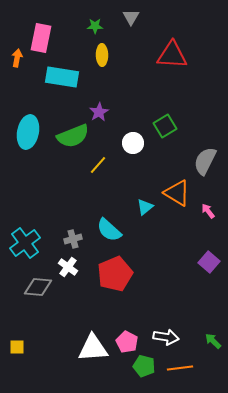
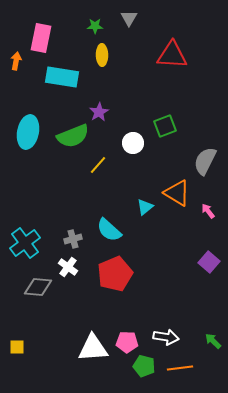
gray triangle: moved 2 px left, 1 px down
orange arrow: moved 1 px left, 3 px down
green square: rotated 10 degrees clockwise
pink pentagon: rotated 25 degrees counterclockwise
